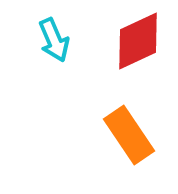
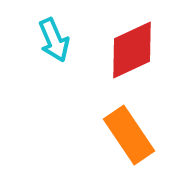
red diamond: moved 6 px left, 9 px down
